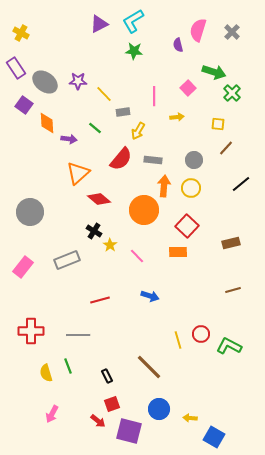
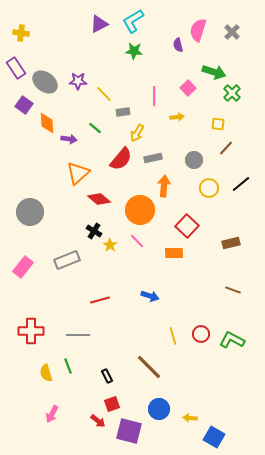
yellow cross at (21, 33): rotated 21 degrees counterclockwise
yellow arrow at (138, 131): moved 1 px left, 2 px down
gray rectangle at (153, 160): moved 2 px up; rotated 18 degrees counterclockwise
yellow circle at (191, 188): moved 18 px right
orange circle at (144, 210): moved 4 px left
orange rectangle at (178, 252): moved 4 px left, 1 px down
pink line at (137, 256): moved 15 px up
brown line at (233, 290): rotated 35 degrees clockwise
yellow line at (178, 340): moved 5 px left, 4 px up
green L-shape at (229, 346): moved 3 px right, 6 px up
